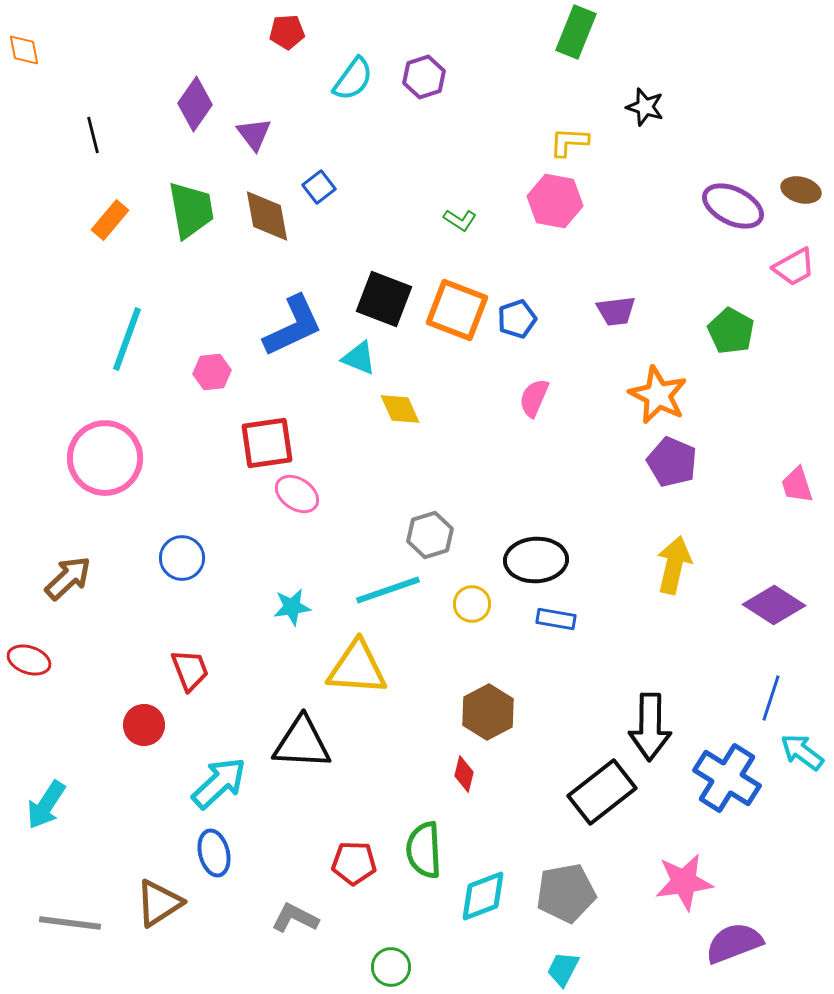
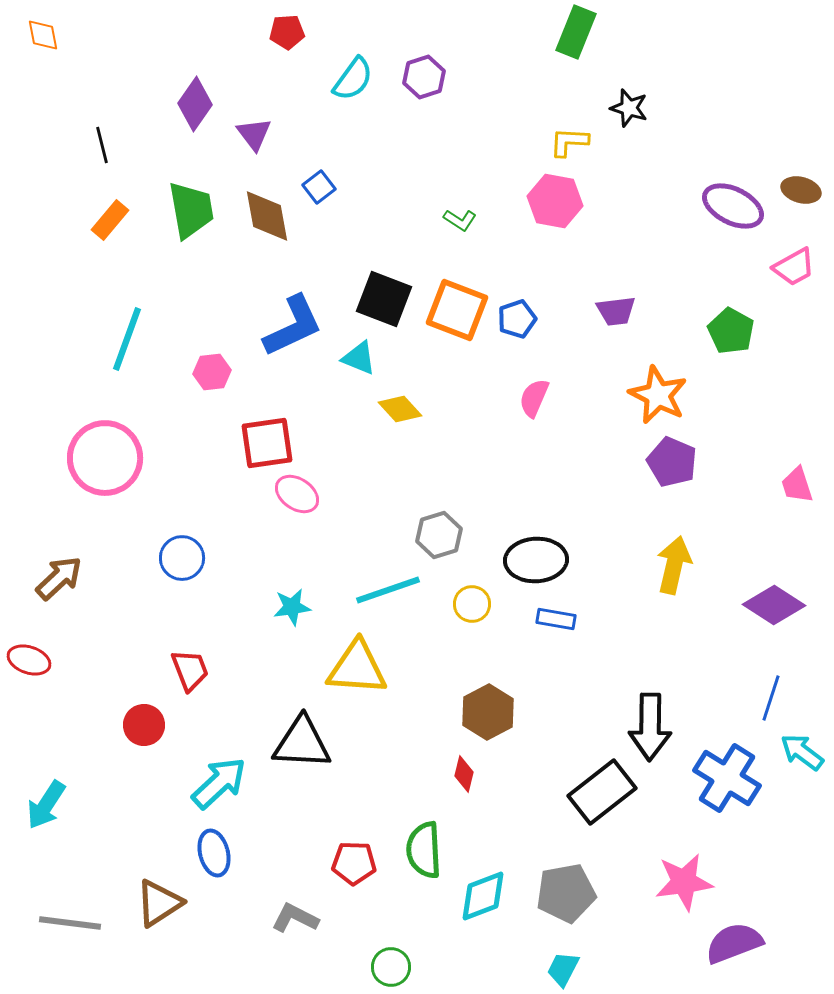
orange diamond at (24, 50): moved 19 px right, 15 px up
black star at (645, 107): moved 16 px left, 1 px down
black line at (93, 135): moved 9 px right, 10 px down
yellow diamond at (400, 409): rotated 18 degrees counterclockwise
gray hexagon at (430, 535): moved 9 px right
brown arrow at (68, 578): moved 9 px left
